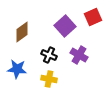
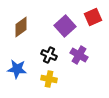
brown diamond: moved 1 px left, 5 px up
